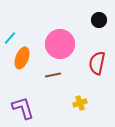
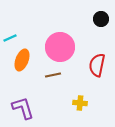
black circle: moved 2 px right, 1 px up
cyan line: rotated 24 degrees clockwise
pink circle: moved 3 px down
orange ellipse: moved 2 px down
red semicircle: moved 2 px down
yellow cross: rotated 24 degrees clockwise
